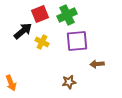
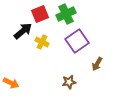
green cross: moved 1 px left, 1 px up
purple square: rotated 30 degrees counterclockwise
brown arrow: rotated 56 degrees counterclockwise
orange arrow: rotated 42 degrees counterclockwise
